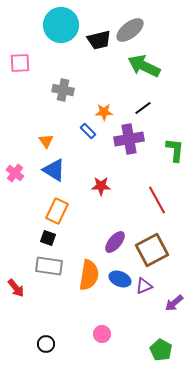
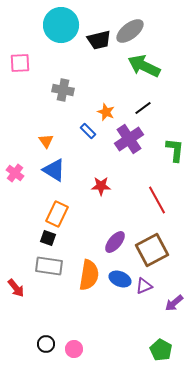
gray ellipse: moved 1 px down
orange star: moved 2 px right; rotated 24 degrees clockwise
purple cross: rotated 24 degrees counterclockwise
orange rectangle: moved 3 px down
pink circle: moved 28 px left, 15 px down
